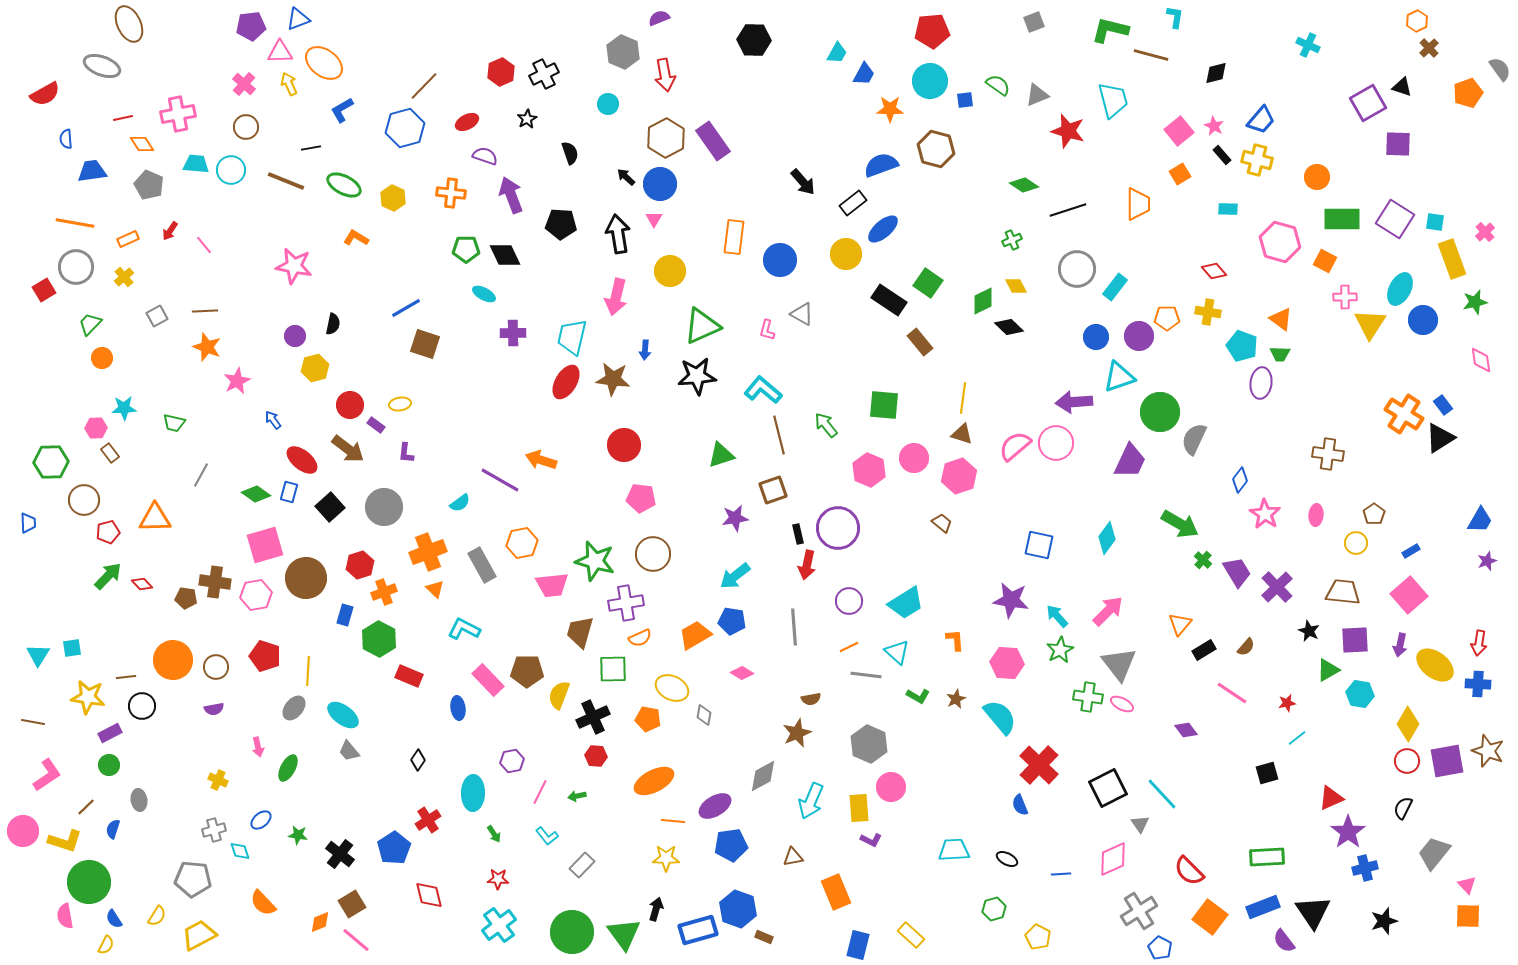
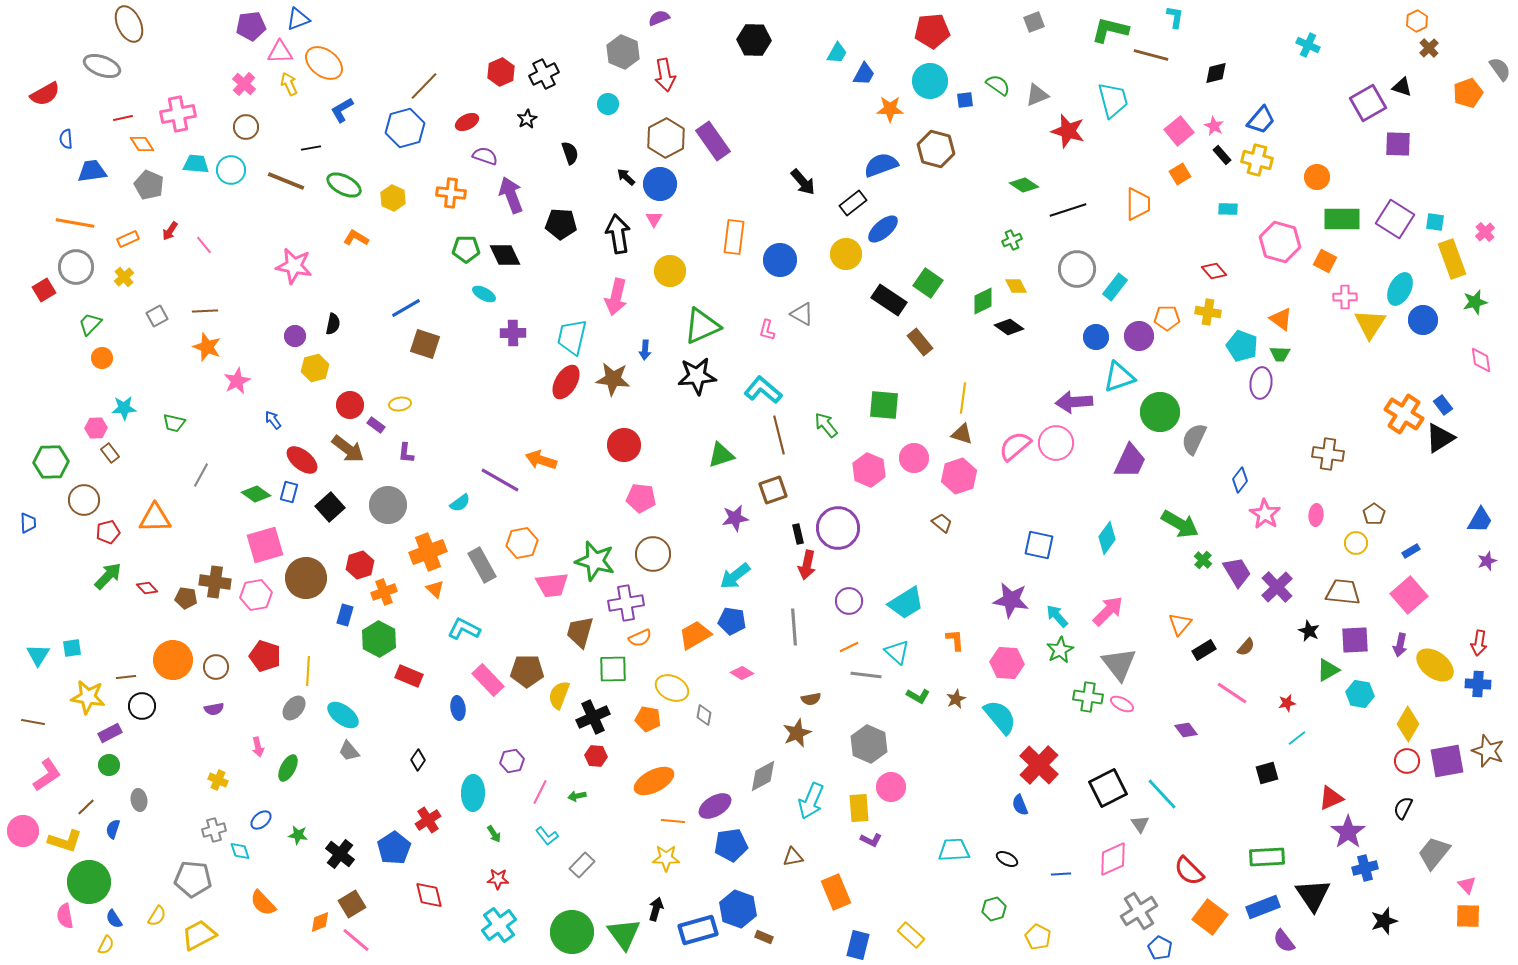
black diamond at (1009, 327): rotated 8 degrees counterclockwise
gray circle at (384, 507): moved 4 px right, 2 px up
red diamond at (142, 584): moved 5 px right, 4 px down
black triangle at (1313, 912): moved 17 px up
